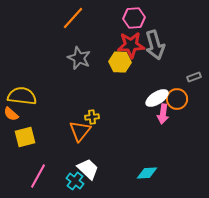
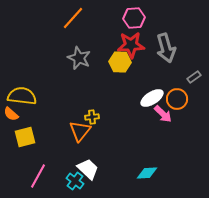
gray arrow: moved 11 px right, 3 px down
gray rectangle: rotated 16 degrees counterclockwise
white ellipse: moved 5 px left
pink arrow: rotated 54 degrees counterclockwise
